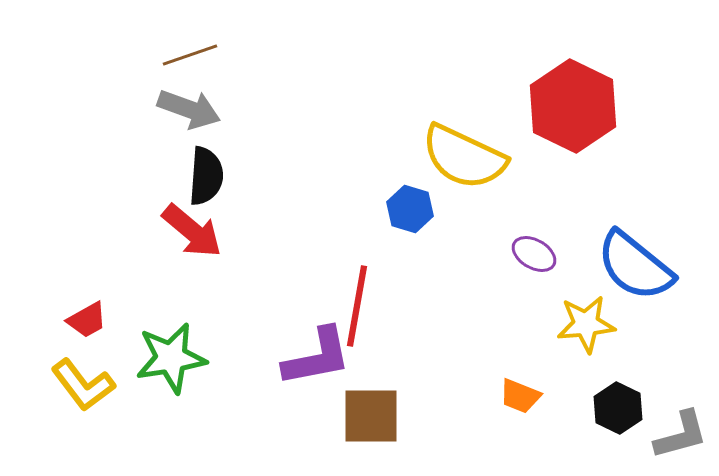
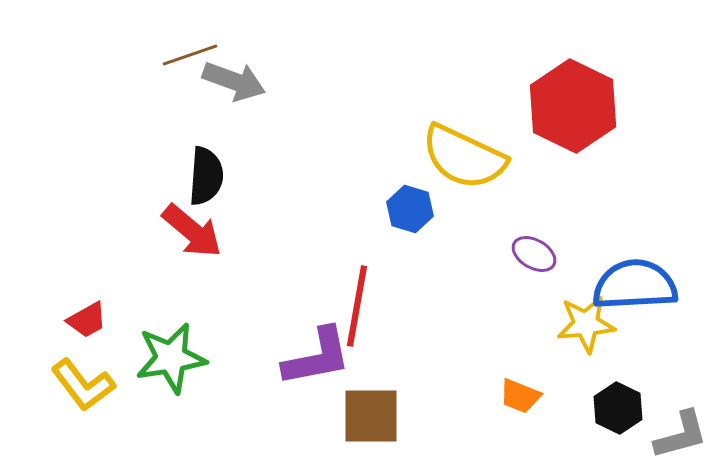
gray arrow: moved 45 px right, 28 px up
blue semicircle: moved 19 px down; rotated 138 degrees clockwise
